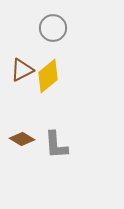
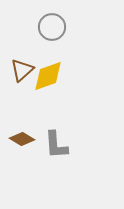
gray circle: moved 1 px left, 1 px up
brown triangle: rotated 15 degrees counterclockwise
yellow diamond: rotated 20 degrees clockwise
